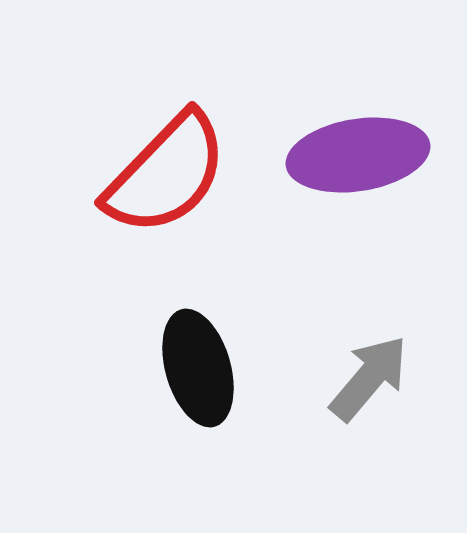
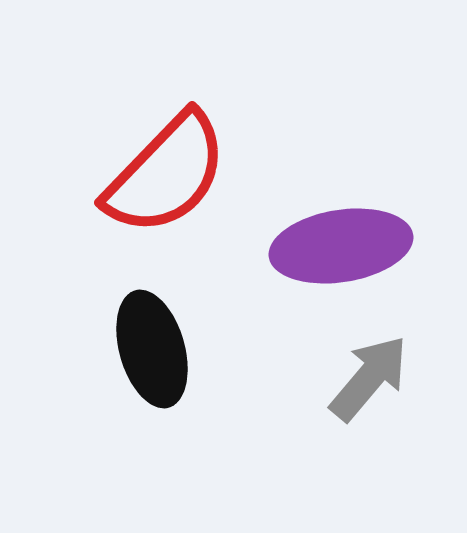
purple ellipse: moved 17 px left, 91 px down
black ellipse: moved 46 px left, 19 px up
